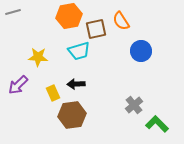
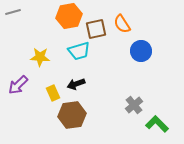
orange semicircle: moved 1 px right, 3 px down
yellow star: moved 2 px right
black arrow: rotated 18 degrees counterclockwise
